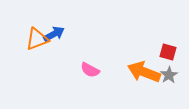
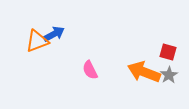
orange triangle: moved 2 px down
pink semicircle: rotated 36 degrees clockwise
